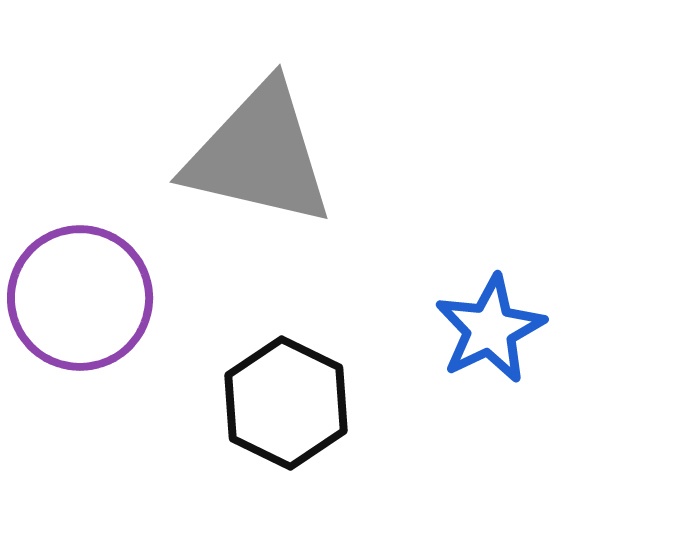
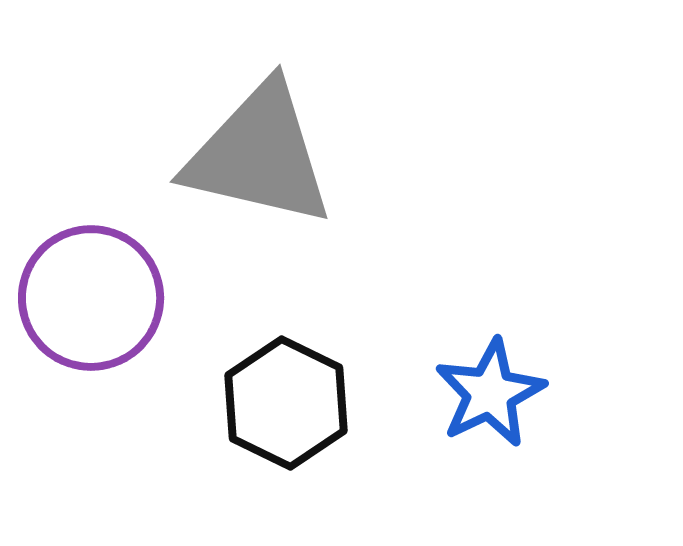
purple circle: moved 11 px right
blue star: moved 64 px down
